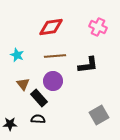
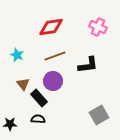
brown line: rotated 15 degrees counterclockwise
